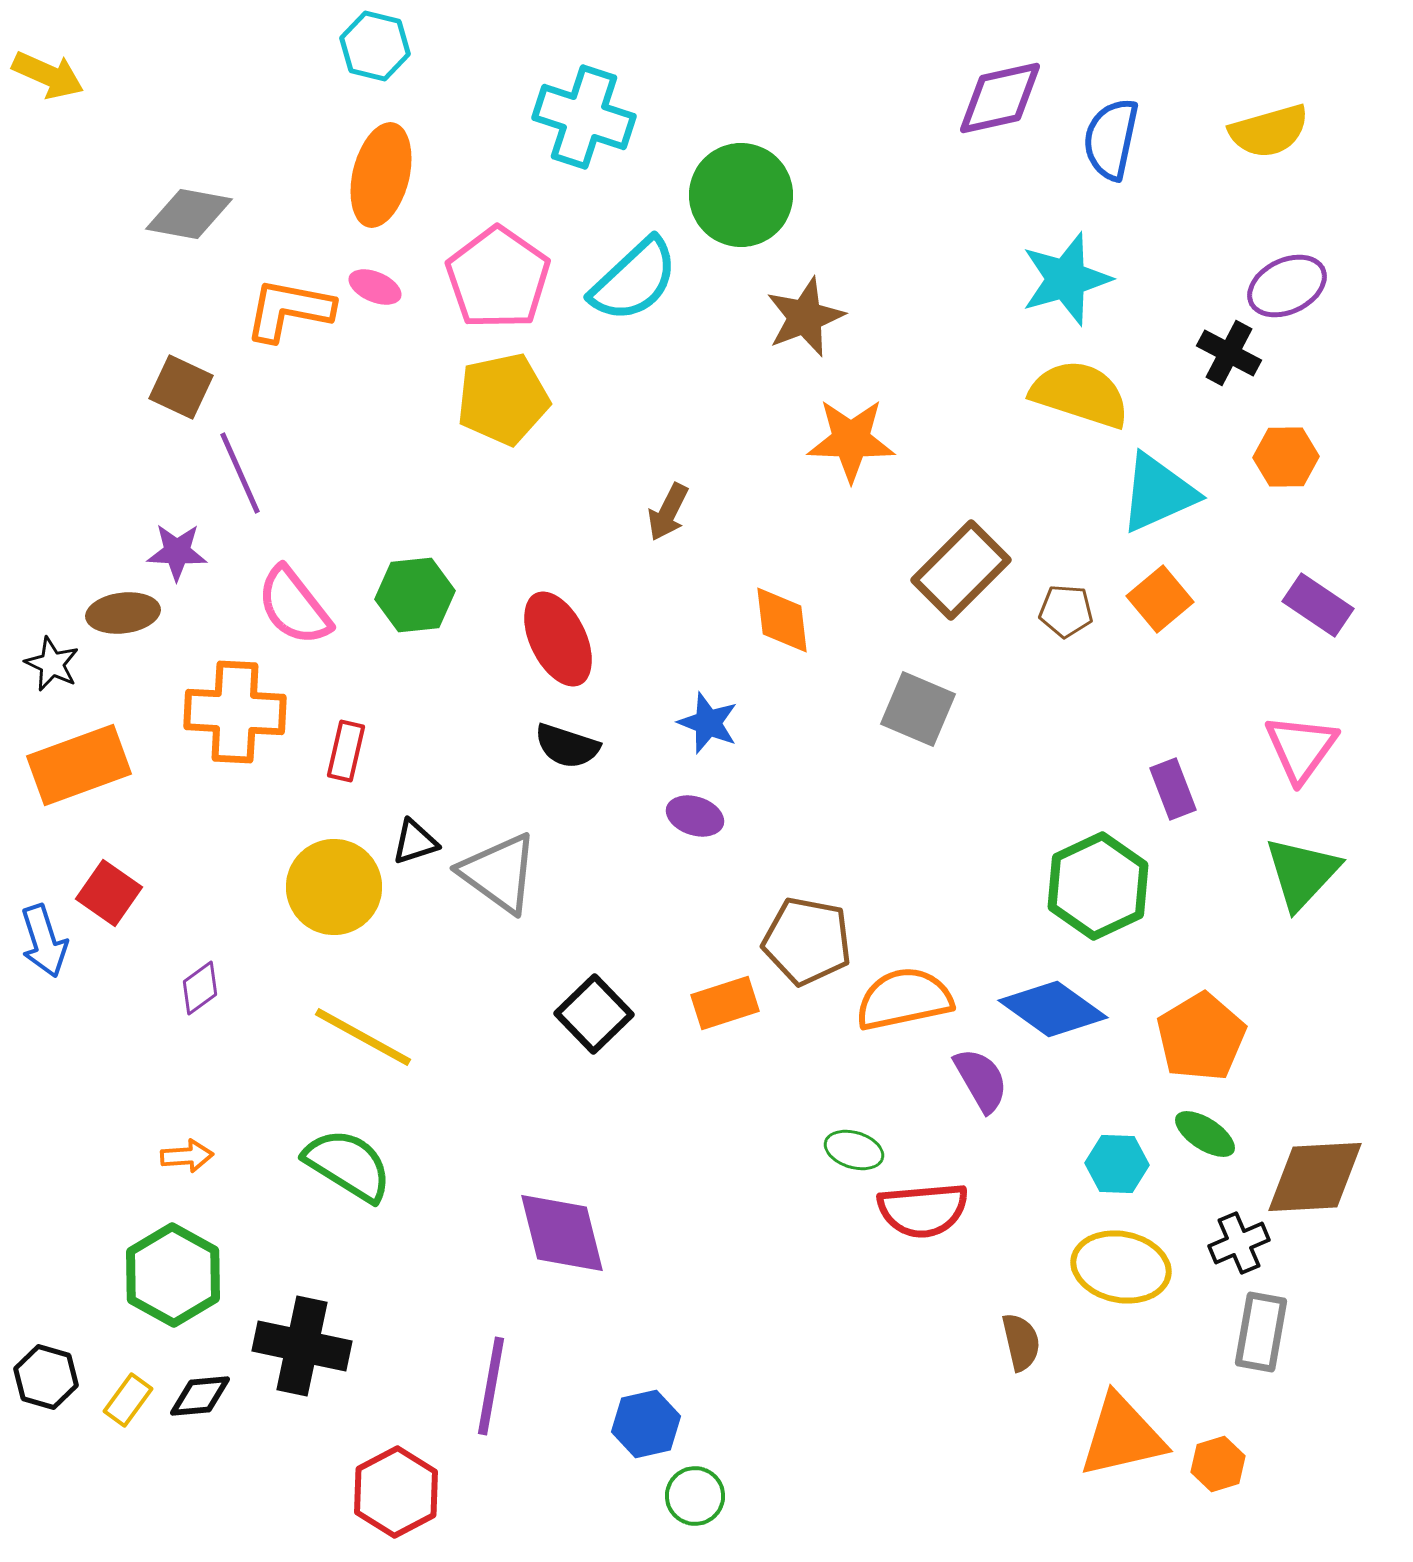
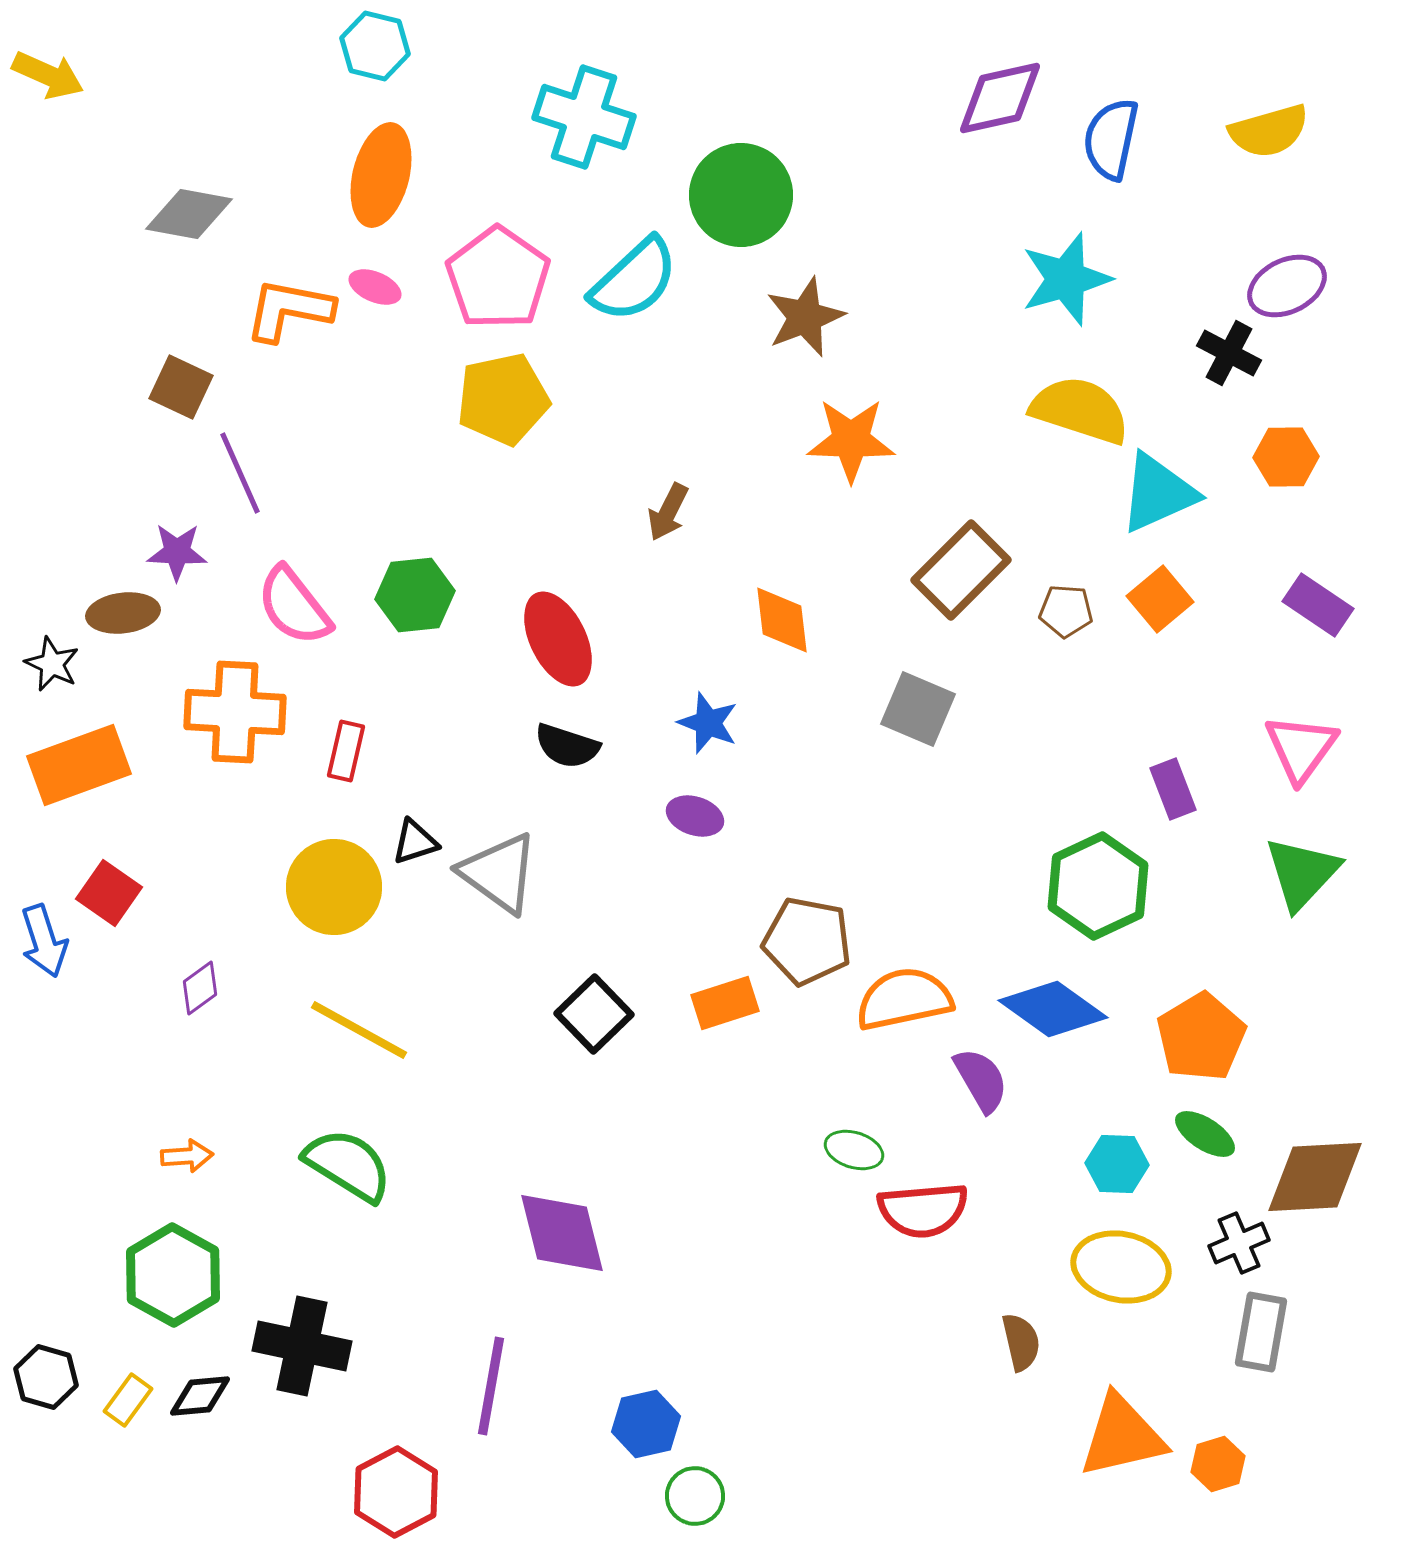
yellow semicircle at (1080, 394): moved 16 px down
yellow line at (363, 1037): moved 4 px left, 7 px up
